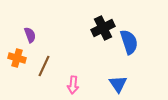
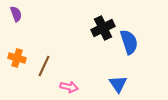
purple semicircle: moved 14 px left, 21 px up
pink arrow: moved 4 px left, 2 px down; rotated 84 degrees counterclockwise
